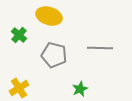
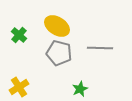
yellow ellipse: moved 8 px right, 10 px down; rotated 15 degrees clockwise
gray pentagon: moved 5 px right, 2 px up
yellow cross: moved 1 px up
